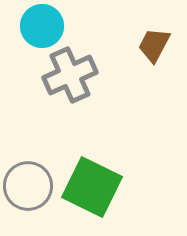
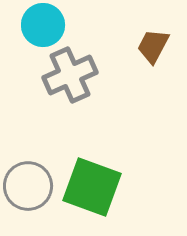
cyan circle: moved 1 px right, 1 px up
brown trapezoid: moved 1 px left, 1 px down
green square: rotated 6 degrees counterclockwise
